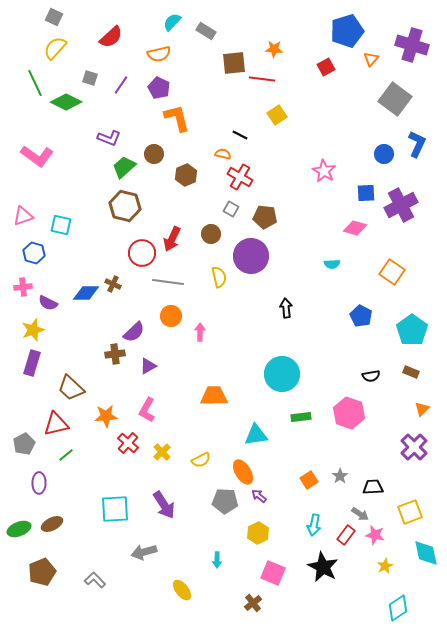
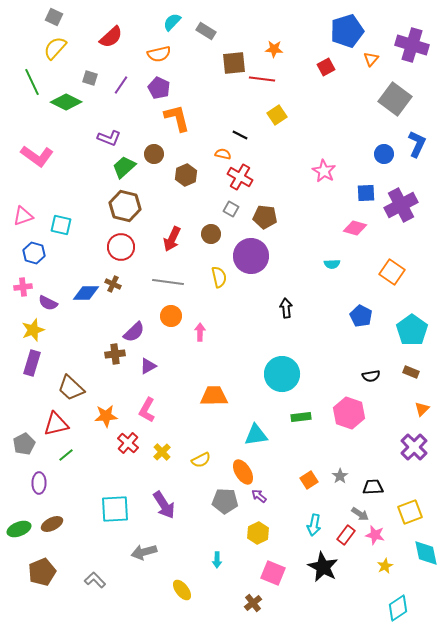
green line at (35, 83): moved 3 px left, 1 px up
red circle at (142, 253): moved 21 px left, 6 px up
